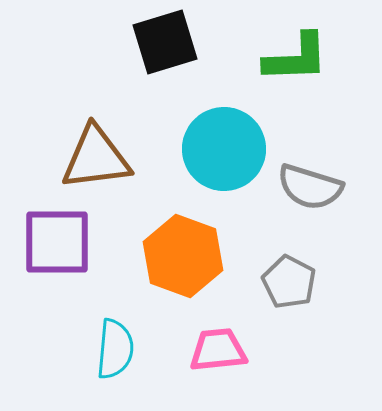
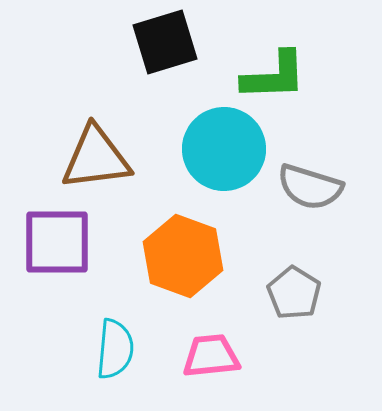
green L-shape: moved 22 px left, 18 px down
gray pentagon: moved 5 px right, 11 px down; rotated 4 degrees clockwise
pink trapezoid: moved 7 px left, 6 px down
